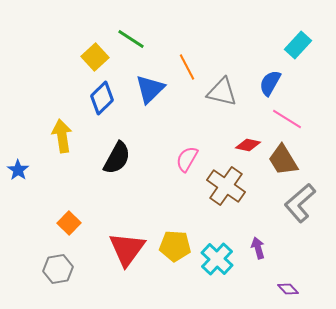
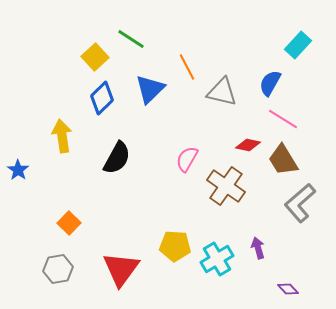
pink line: moved 4 px left
red triangle: moved 6 px left, 20 px down
cyan cross: rotated 16 degrees clockwise
